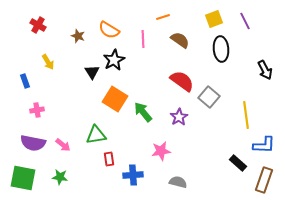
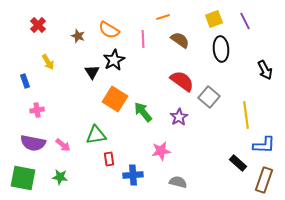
red cross: rotated 14 degrees clockwise
